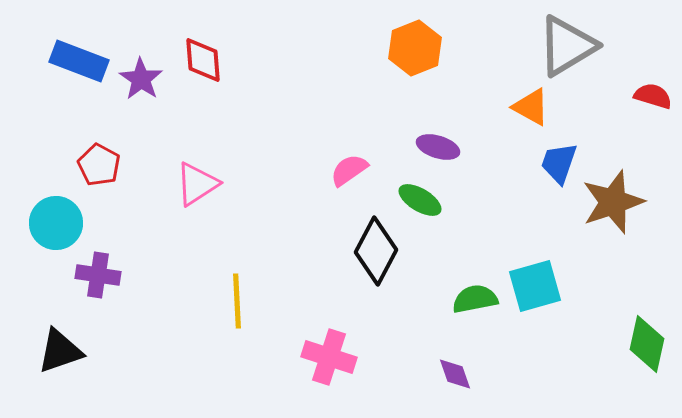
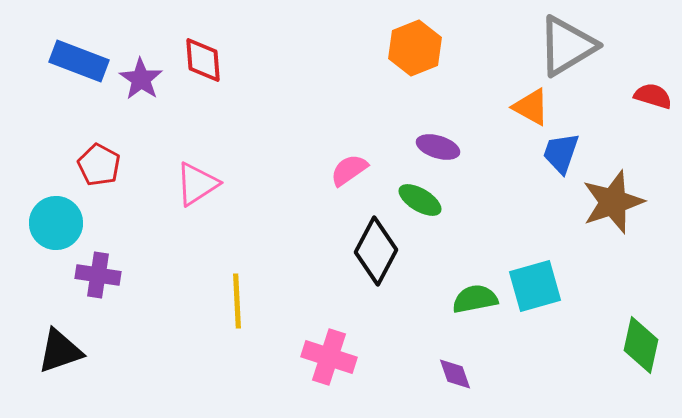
blue trapezoid: moved 2 px right, 10 px up
green diamond: moved 6 px left, 1 px down
